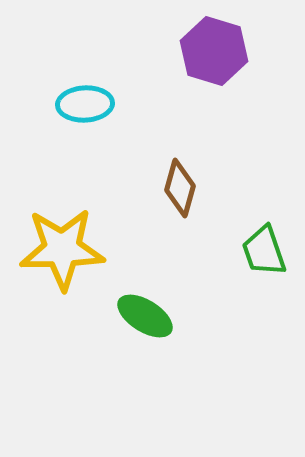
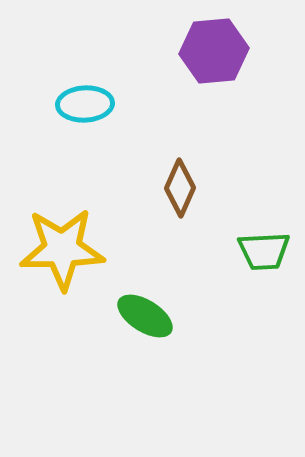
purple hexagon: rotated 22 degrees counterclockwise
brown diamond: rotated 8 degrees clockwise
green trapezoid: rotated 74 degrees counterclockwise
